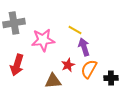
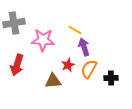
pink star: rotated 10 degrees clockwise
